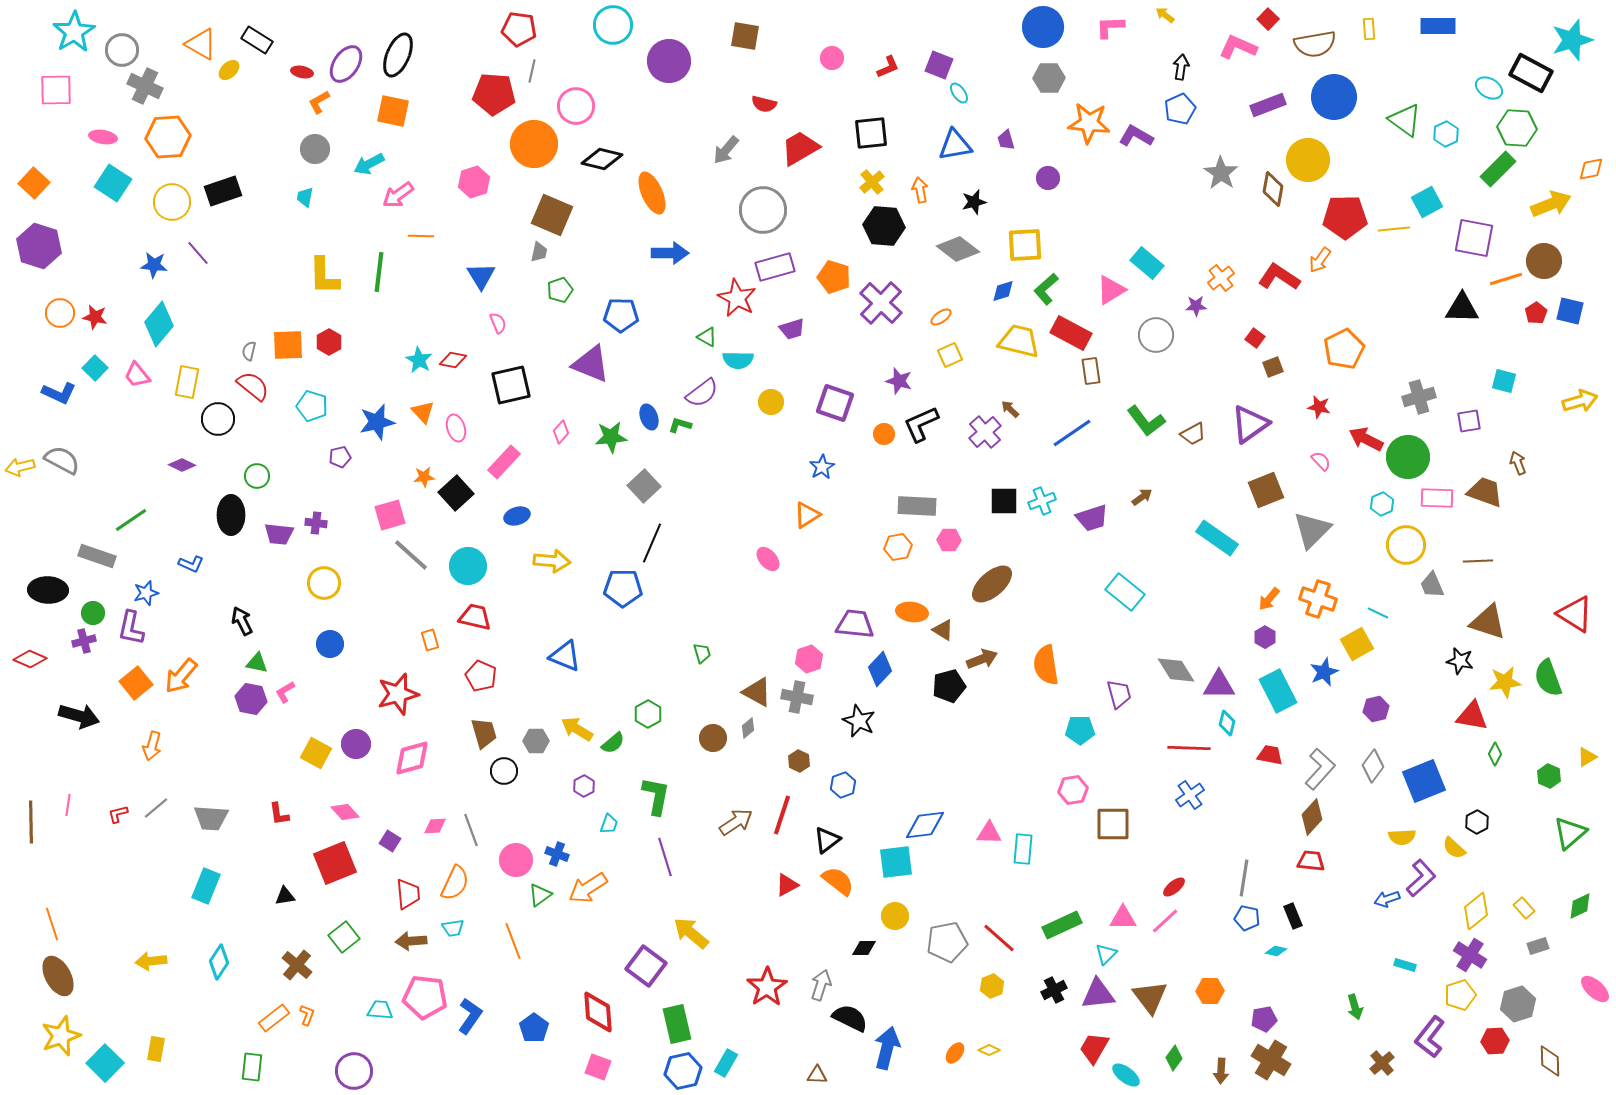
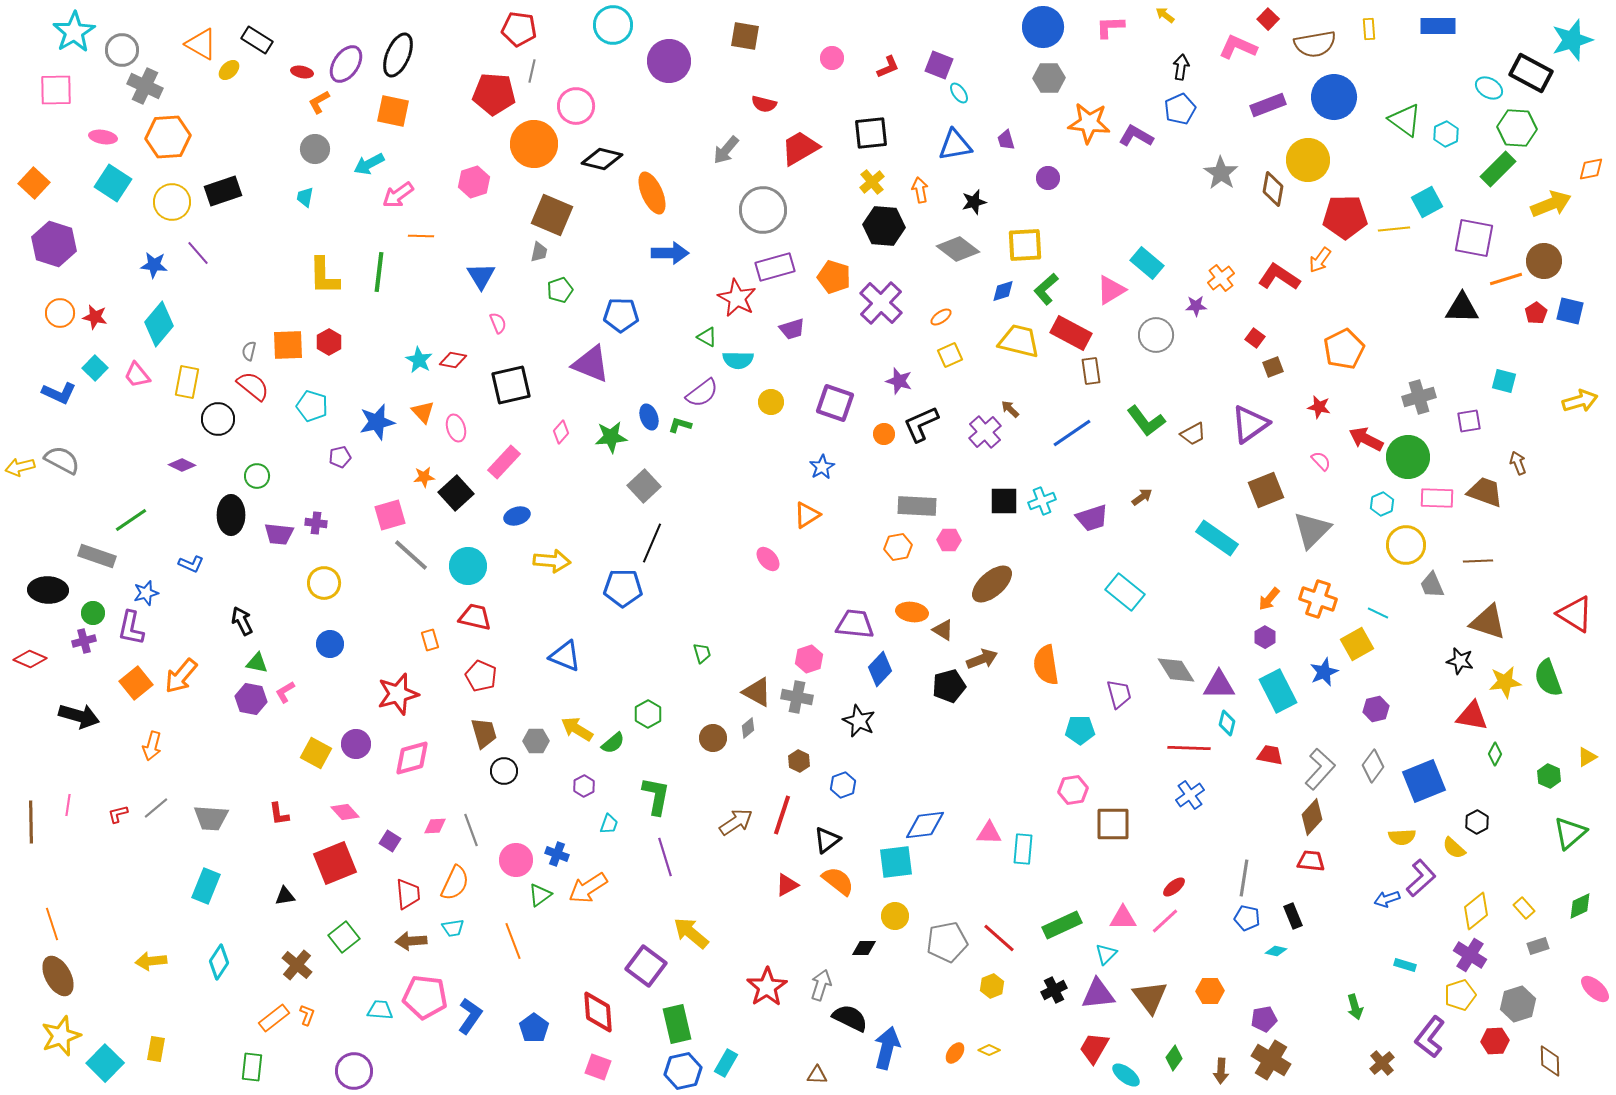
purple hexagon at (39, 246): moved 15 px right, 2 px up
